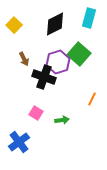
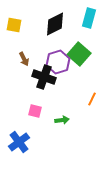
yellow square: rotated 35 degrees counterclockwise
pink square: moved 1 px left, 2 px up; rotated 16 degrees counterclockwise
